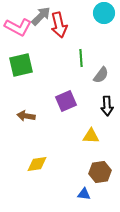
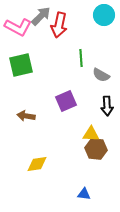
cyan circle: moved 2 px down
red arrow: rotated 25 degrees clockwise
gray semicircle: rotated 84 degrees clockwise
yellow triangle: moved 2 px up
brown hexagon: moved 4 px left, 23 px up; rotated 15 degrees clockwise
